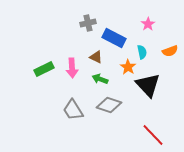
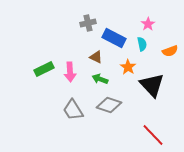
cyan semicircle: moved 8 px up
pink arrow: moved 2 px left, 4 px down
black triangle: moved 4 px right
